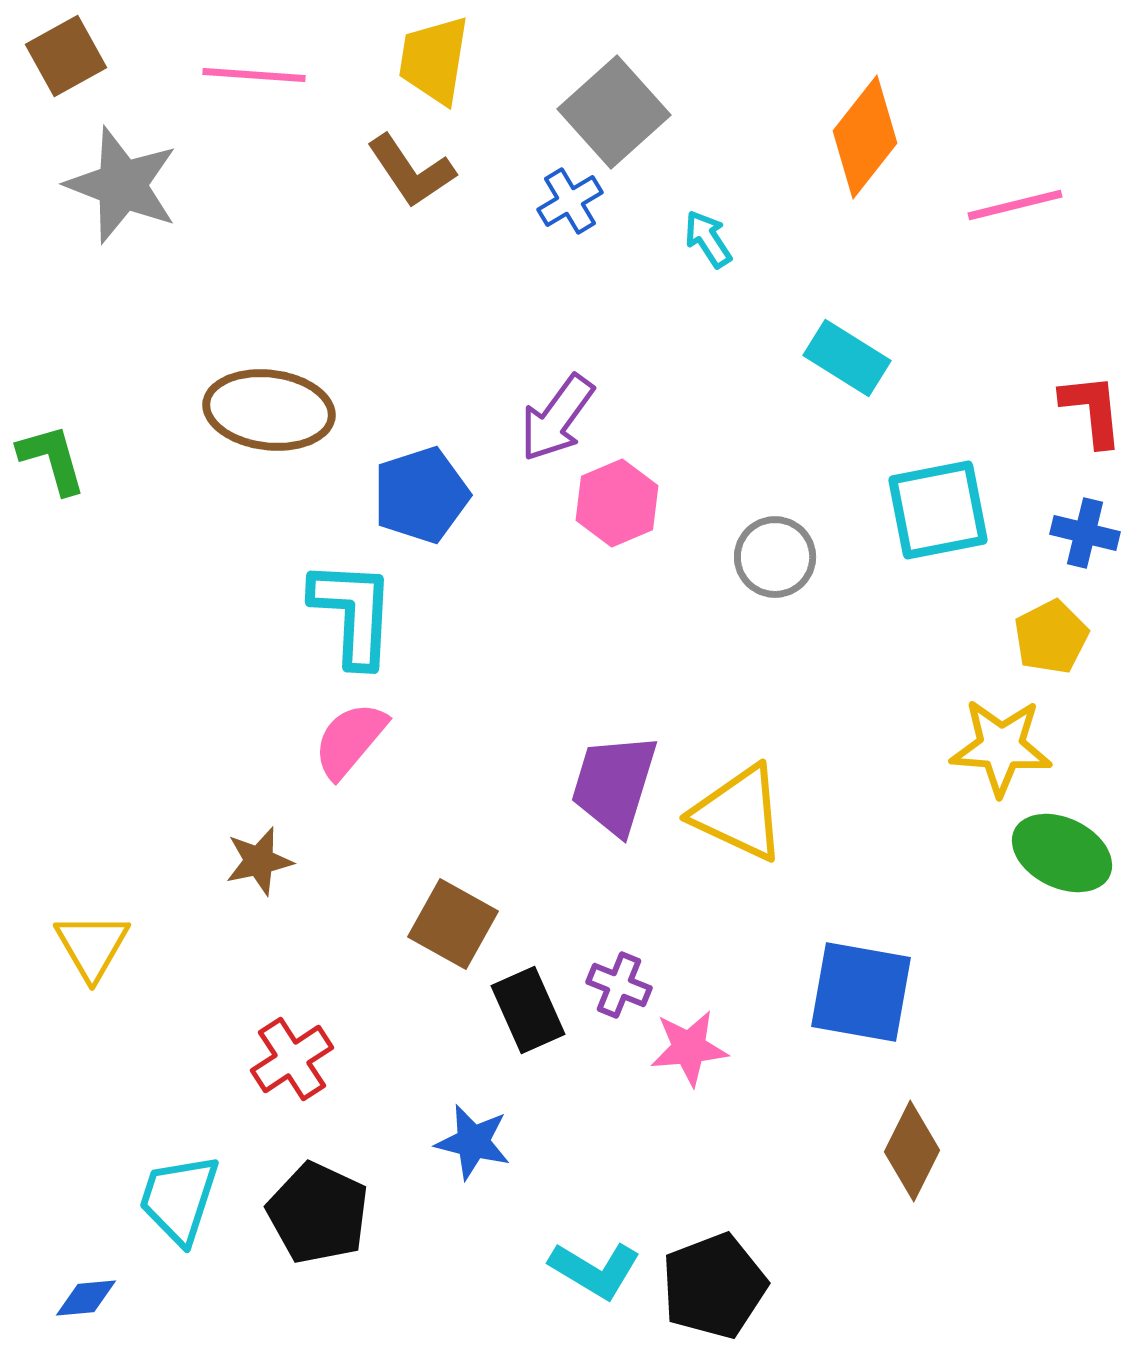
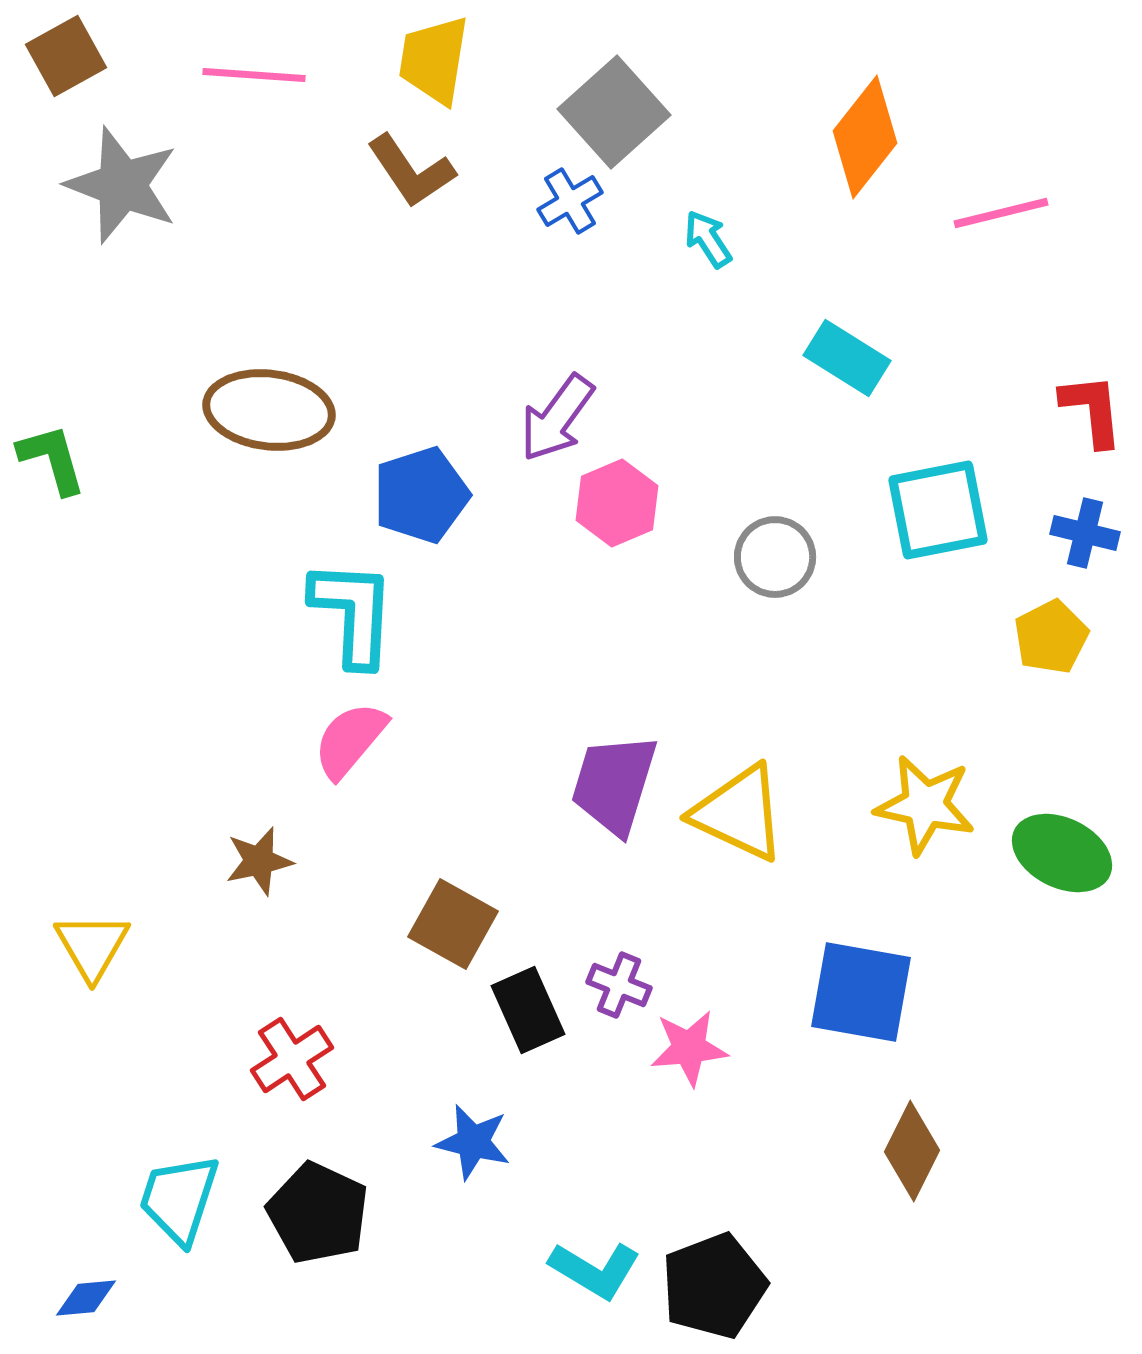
pink line at (1015, 205): moved 14 px left, 8 px down
yellow star at (1001, 747): moved 76 px left, 58 px down; rotated 8 degrees clockwise
